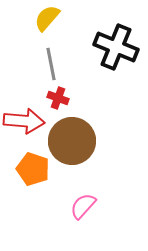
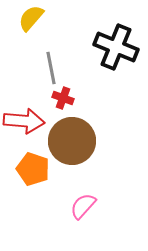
yellow semicircle: moved 16 px left
gray line: moved 4 px down
red cross: moved 5 px right
